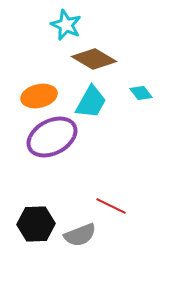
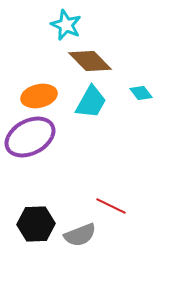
brown diamond: moved 4 px left, 2 px down; rotated 15 degrees clockwise
purple ellipse: moved 22 px left
